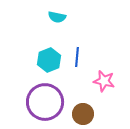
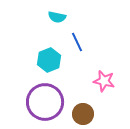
blue line: moved 15 px up; rotated 30 degrees counterclockwise
